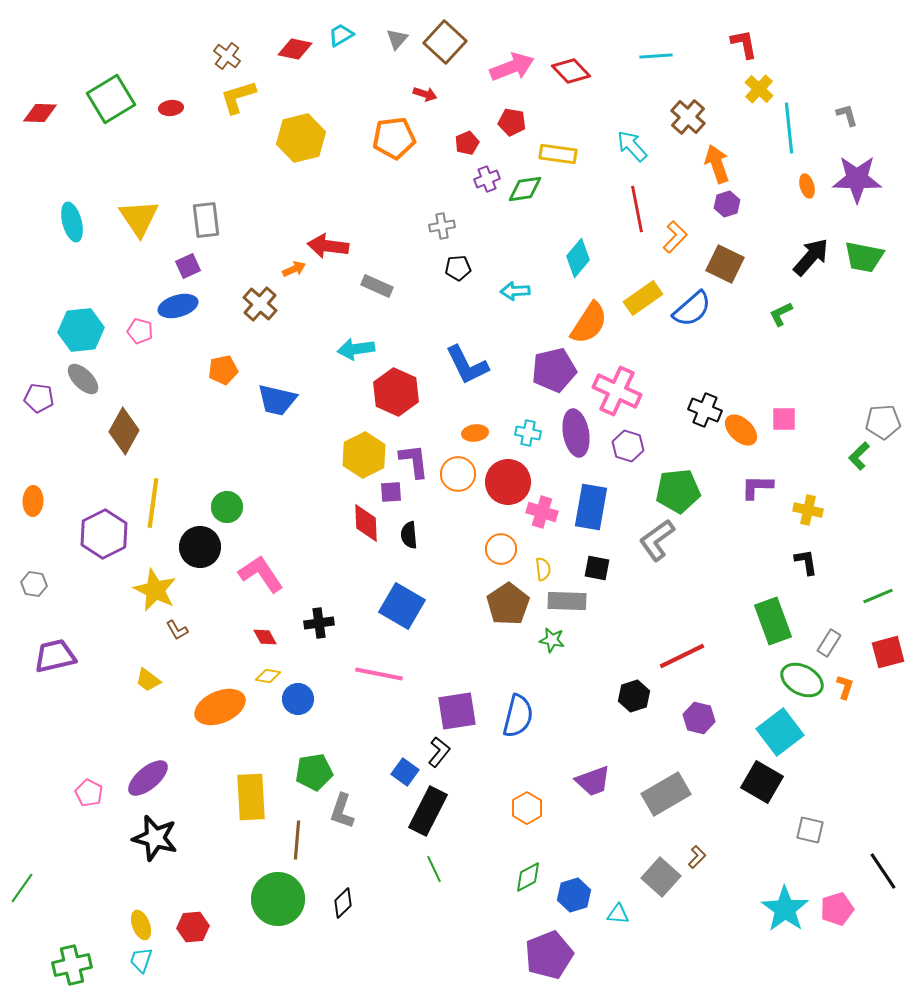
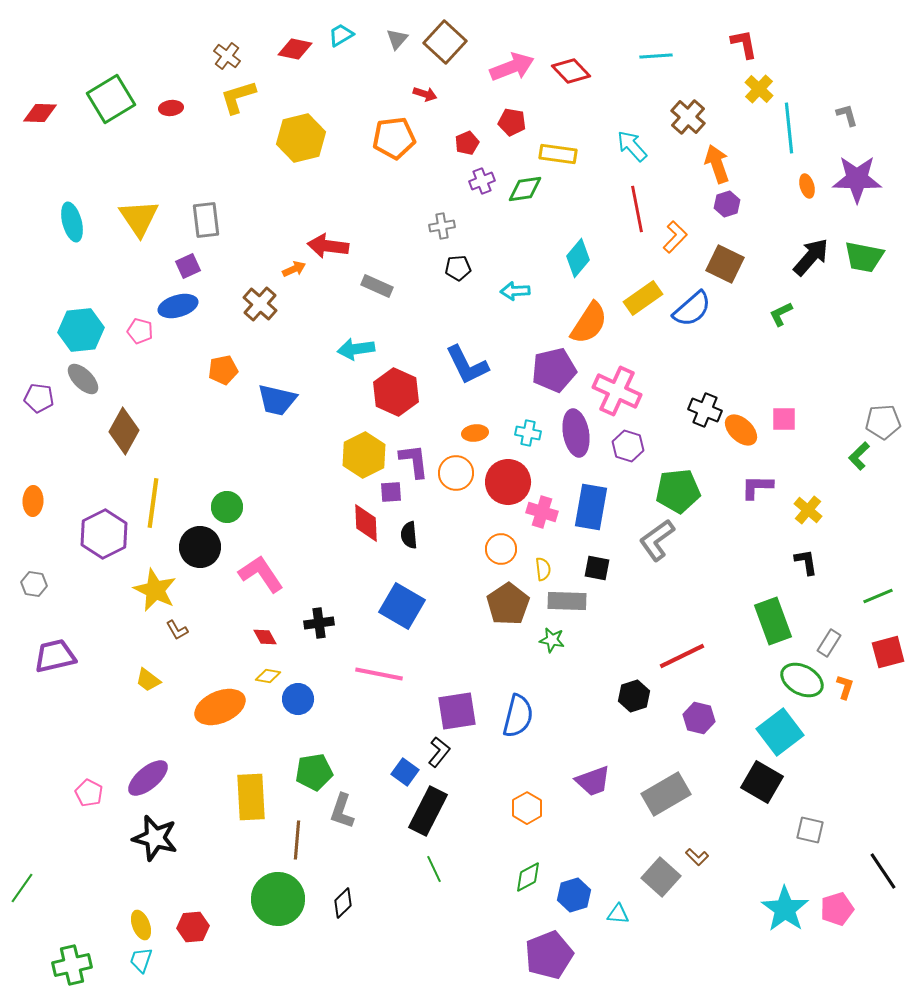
purple cross at (487, 179): moved 5 px left, 2 px down
orange circle at (458, 474): moved 2 px left, 1 px up
yellow cross at (808, 510): rotated 28 degrees clockwise
brown L-shape at (697, 857): rotated 90 degrees clockwise
